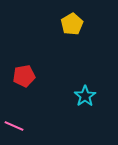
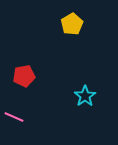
pink line: moved 9 px up
